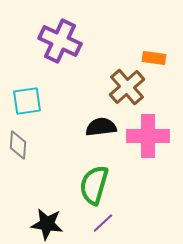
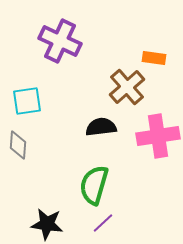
pink cross: moved 10 px right; rotated 9 degrees counterclockwise
